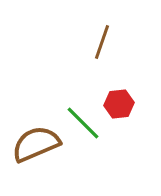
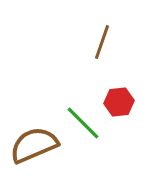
red hexagon: moved 2 px up
brown semicircle: moved 2 px left, 1 px down
